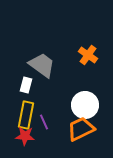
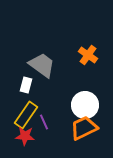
yellow rectangle: rotated 24 degrees clockwise
orange trapezoid: moved 3 px right, 1 px up
